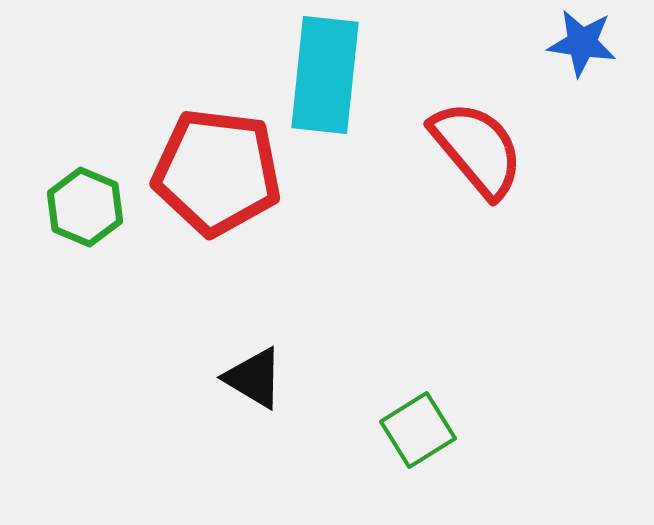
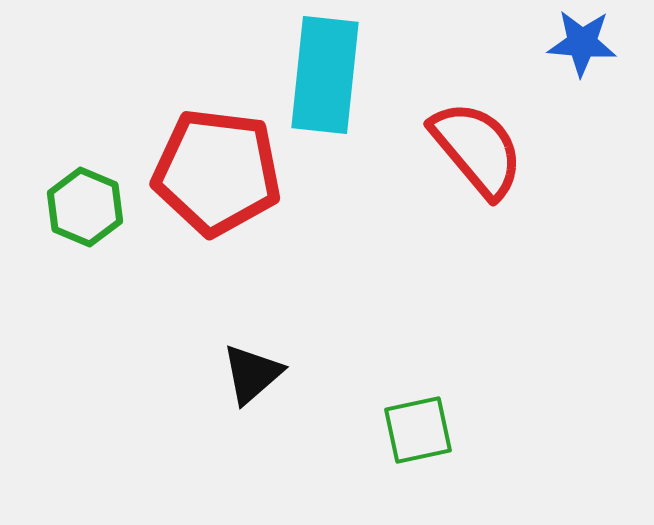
blue star: rotated 4 degrees counterclockwise
black triangle: moved 2 px left, 4 px up; rotated 48 degrees clockwise
green square: rotated 20 degrees clockwise
